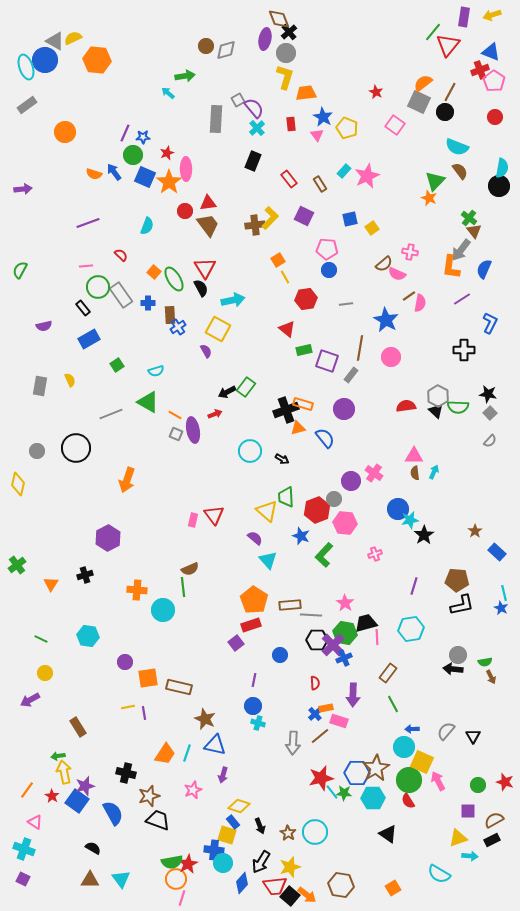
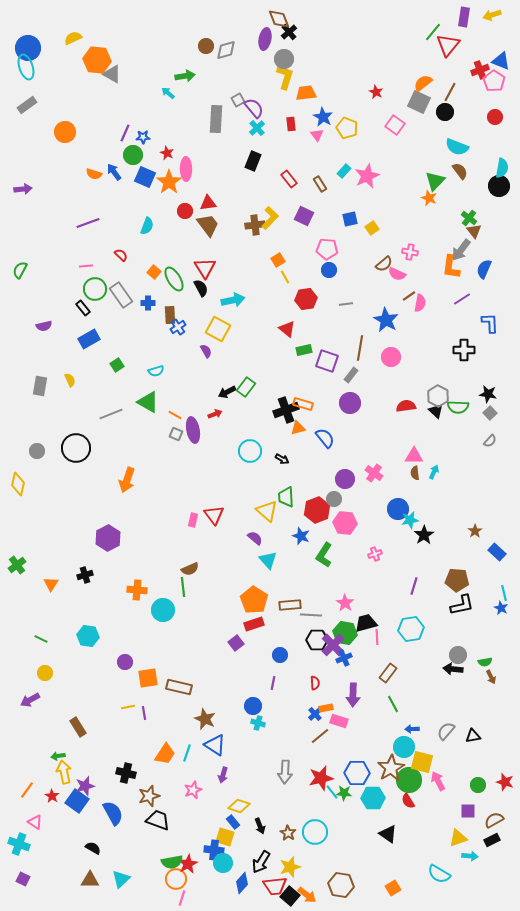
gray triangle at (55, 41): moved 57 px right, 33 px down
blue triangle at (491, 52): moved 10 px right, 9 px down
gray circle at (286, 53): moved 2 px left, 6 px down
blue circle at (45, 60): moved 17 px left, 12 px up
red star at (167, 153): rotated 24 degrees counterclockwise
green circle at (98, 287): moved 3 px left, 2 px down
blue L-shape at (490, 323): rotated 30 degrees counterclockwise
purple circle at (344, 409): moved 6 px right, 6 px up
purple circle at (351, 481): moved 6 px left, 2 px up
green L-shape at (324, 555): rotated 10 degrees counterclockwise
red rectangle at (251, 625): moved 3 px right, 1 px up
purple line at (254, 680): moved 19 px right, 3 px down
black triangle at (473, 736): rotated 49 degrees clockwise
gray arrow at (293, 743): moved 8 px left, 29 px down
blue triangle at (215, 745): rotated 20 degrees clockwise
yellow square at (422, 762): rotated 10 degrees counterclockwise
brown star at (376, 768): moved 15 px right
yellow square at (227, 835): moved 2 px left, 2 px down
cyan cross at (24, 849): moved 5 px left, 5 px up
cyan triangle at (121, 879): rotated 24 degrees clockwise
